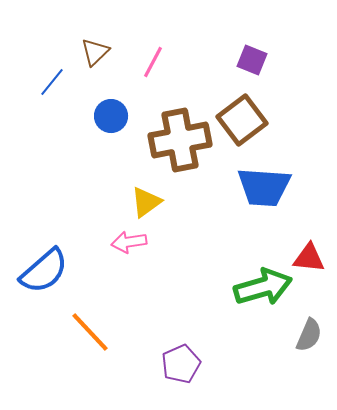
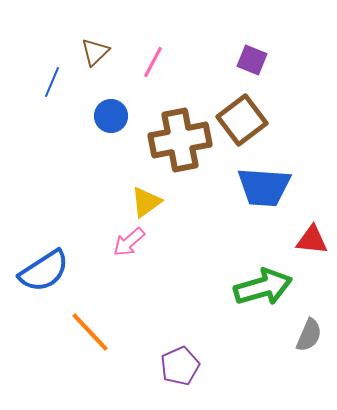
blue line: rotated 16 degrees counterclockwise
pink arrow: rotated 32 degrees counterclockwise
red triangle: moved 3 px right, 18 px up
blue semicircle: rotated 8 degrees clockwise
purple pentagon: moved 1 px left, 2 px down
